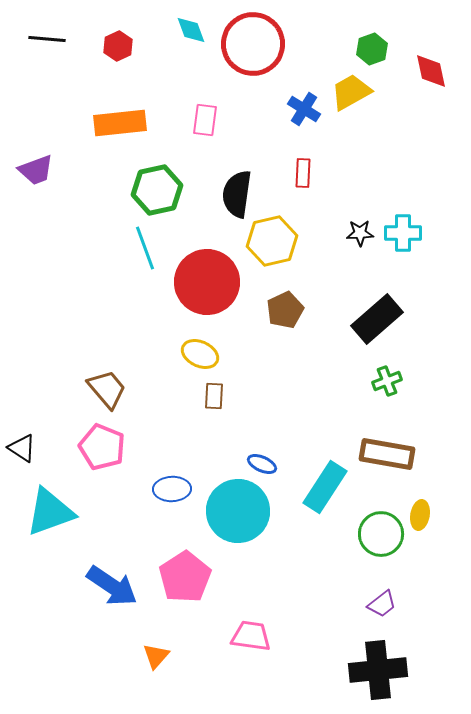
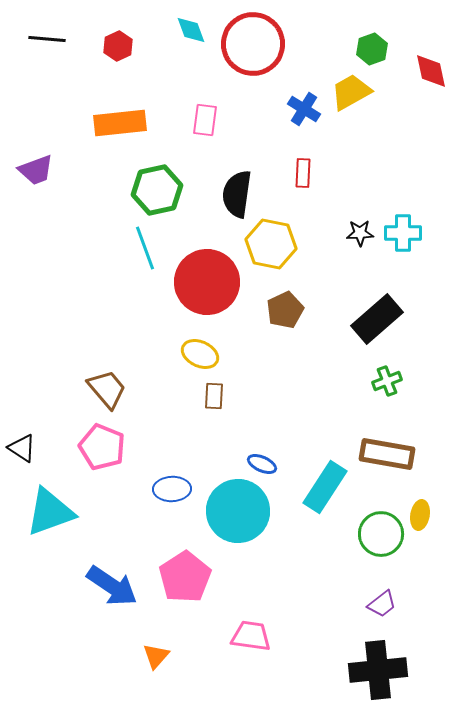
yellow hexagon at (272, 241): moved 1 px left, 3 px down; rotated 24 degrees clockwise
